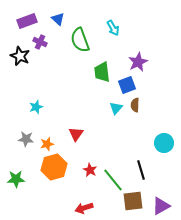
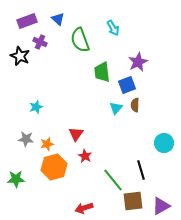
red star: moved 5 px left, 14 px up
